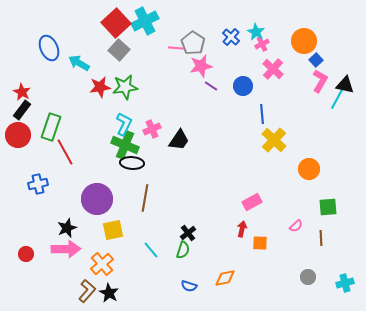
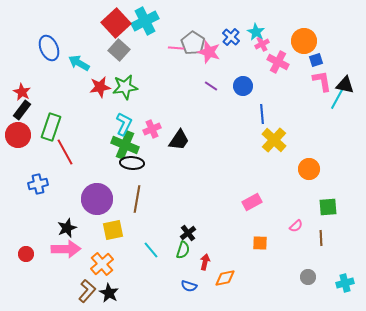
blue square at (316, 60): rotated 24 degrees clockwise
pink star at (201, 66): moved 8 px right, 14 px up; rotated 30 degrees clockwise
pink cross at (273, 69): moved 5 px right, 7 px up; rotated 15 degrees counterclockwise
pink L-shape at (320, 81): moved 2 px right; rotated 40 degrees counterclockwise
brown line at (145, 198): moved 8 px left, 1 px down
red arrow at (242, 229): moved 37 px left, 33 px down
